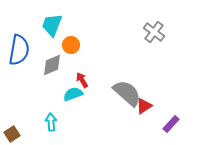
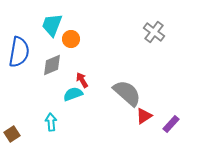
orange circle: moved 6 px up
blue semicircle: moved 2 px down
red triangle: moved 10 px down
